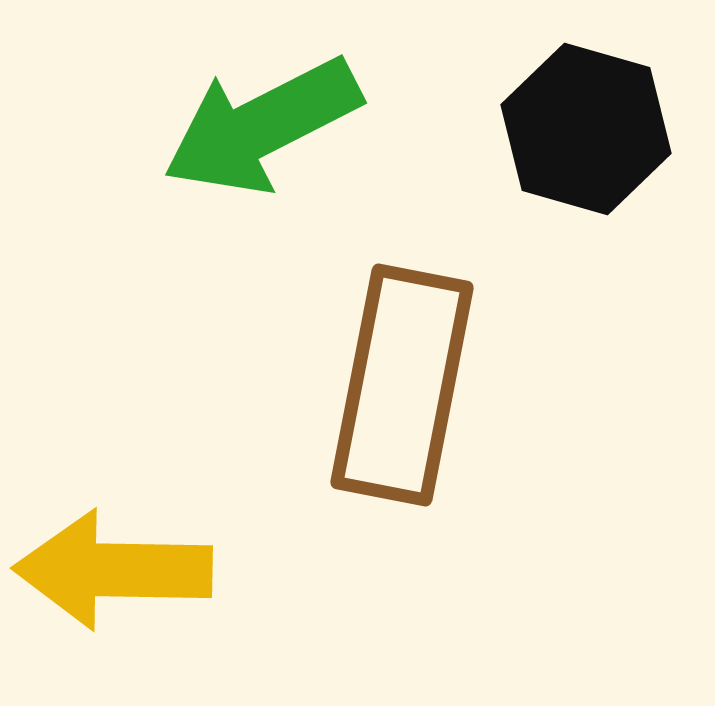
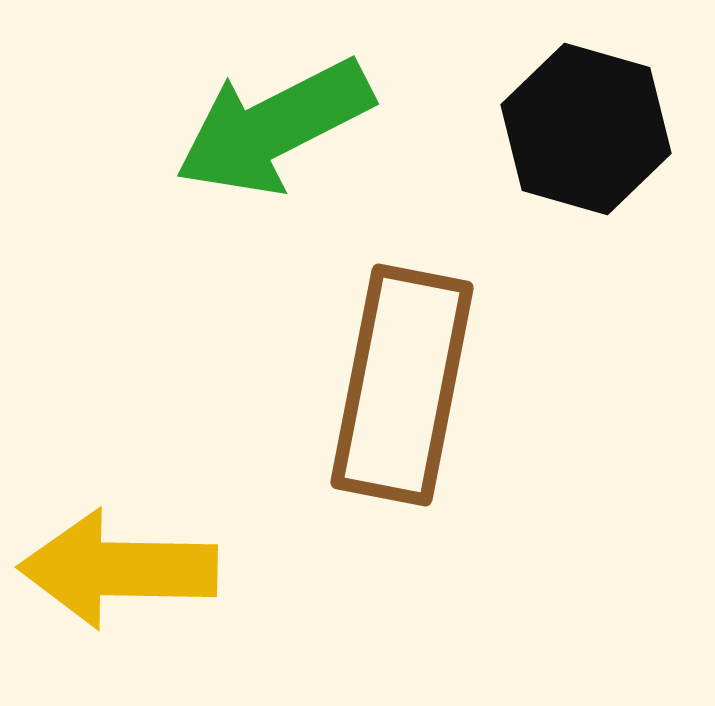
green arrow: moved 12 px right, 1 px down
yellow arrow: moved 5 px right, 1 px up
